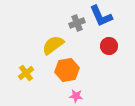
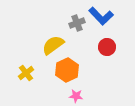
blue L-shape: rotated 20 degrees counterclockwise
red circle: moved 2 px left, 1 px down
orange hexagon: rotated 15 degrees counterclockwise
